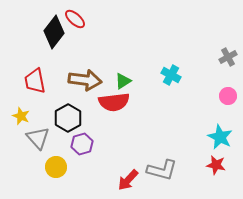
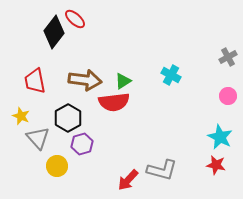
yellow circle: moved 1 px right, 1 px up
